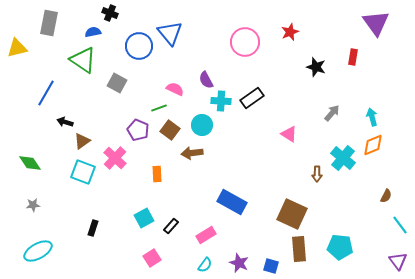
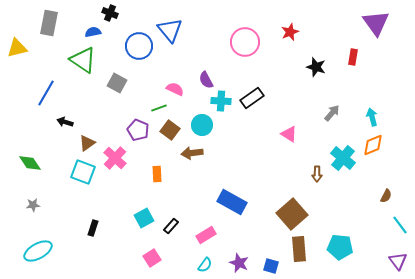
blue triangle at (170, 33): moved 3 px up
brown triangle at (82, 141): moved 5 px right, 2 px down
brown square at (292, 214): rotated 24 degrees clockwise
